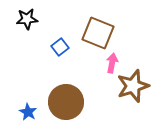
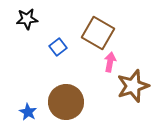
brown square: rotated 8 degrees clockwise
blue square: moved 2 px left
pink arrow: moved 2 px left, 1 px up
